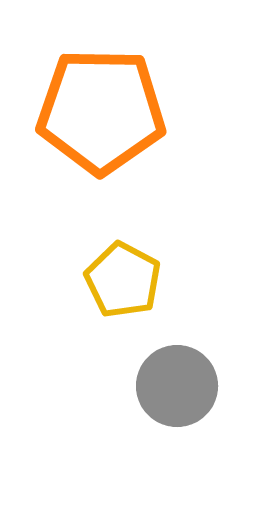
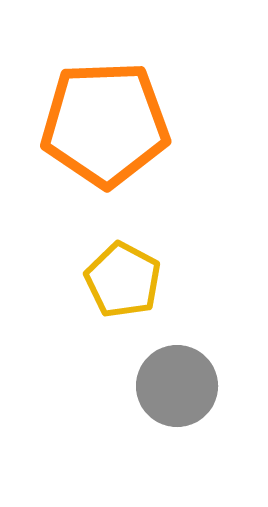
orange pentagon: moved 4 px right, 13 px down; rotated 3 degrees counterclockwise
